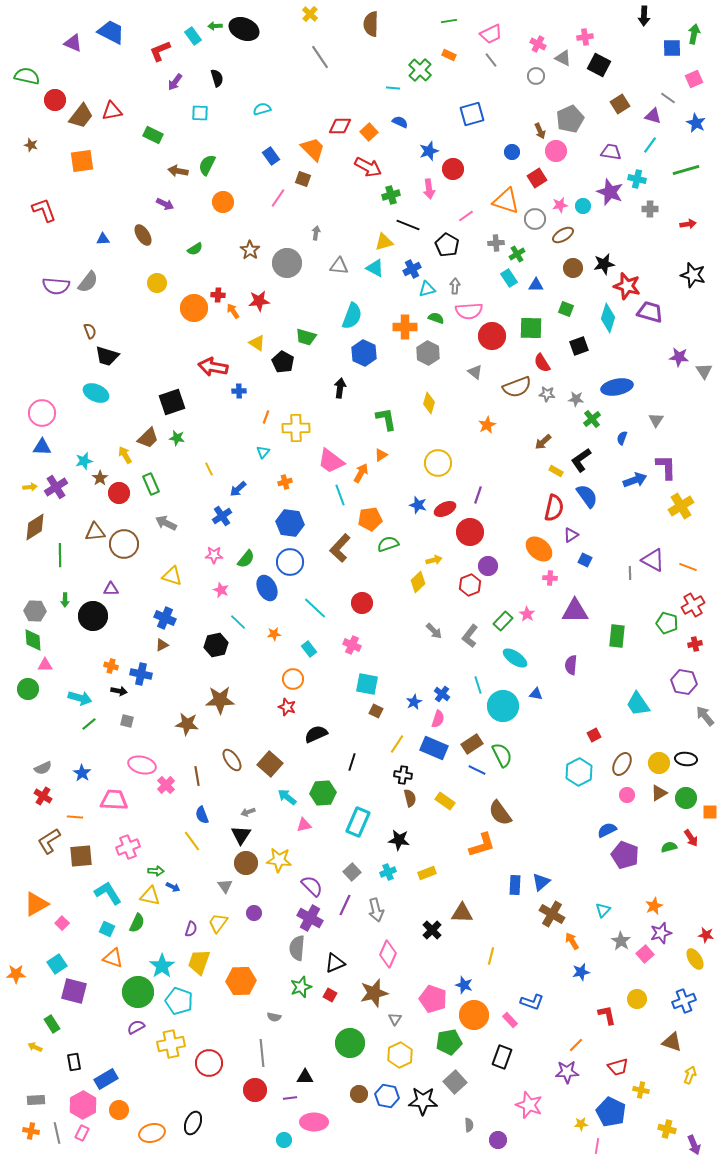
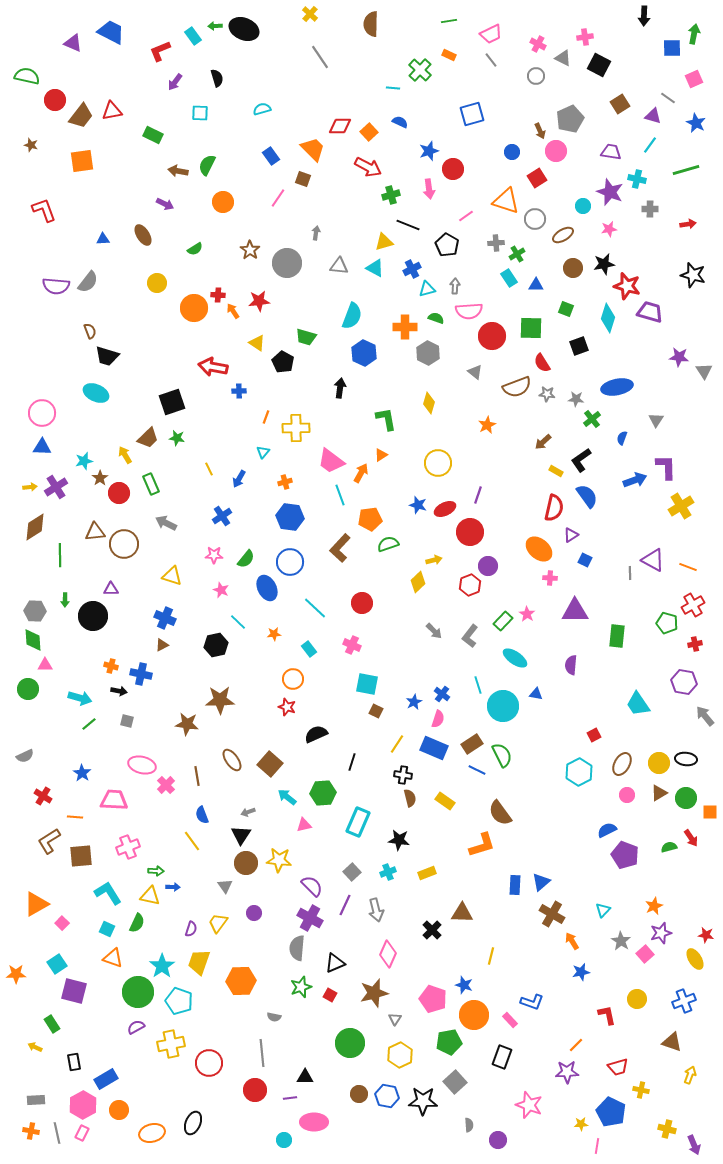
pink star at (560, 205): moved 49 px right, 24 px down
blue arrow at (238, 489): moved 1 px right, 10 px up; rotated 18 degrees counterclockwise
blue hexagon at (290, 523): moved 6 px up
gray semicircle at (43, 768): moved 18 px left, 12 px up
blue arrow at (173, 887): rotated 24 degrees counterclockwise
